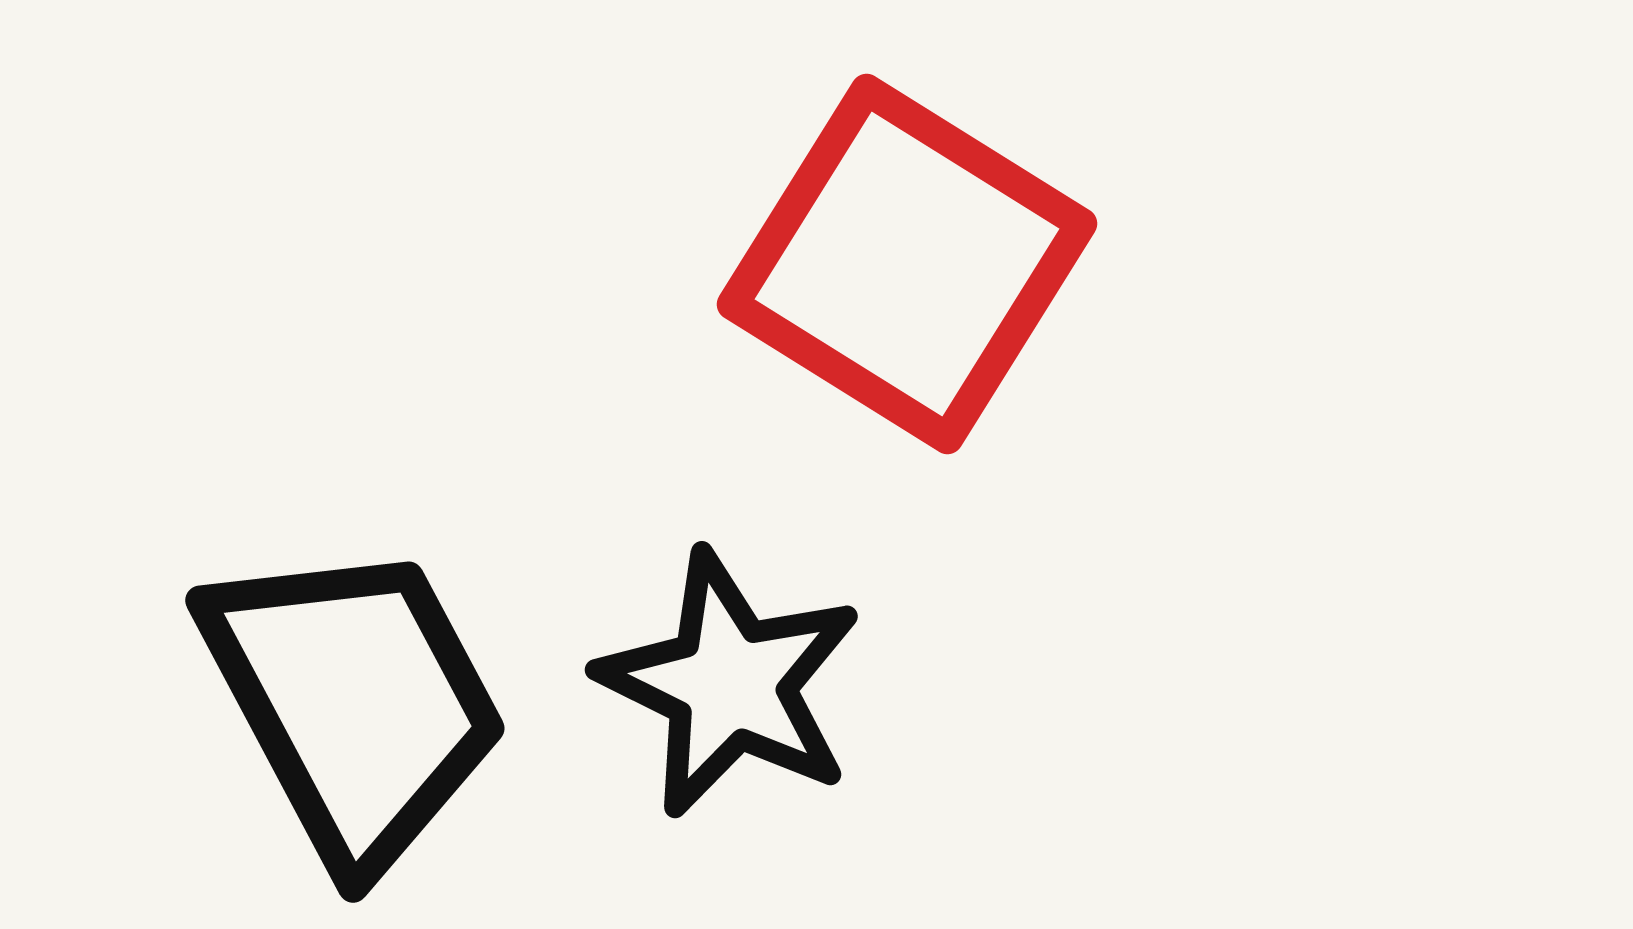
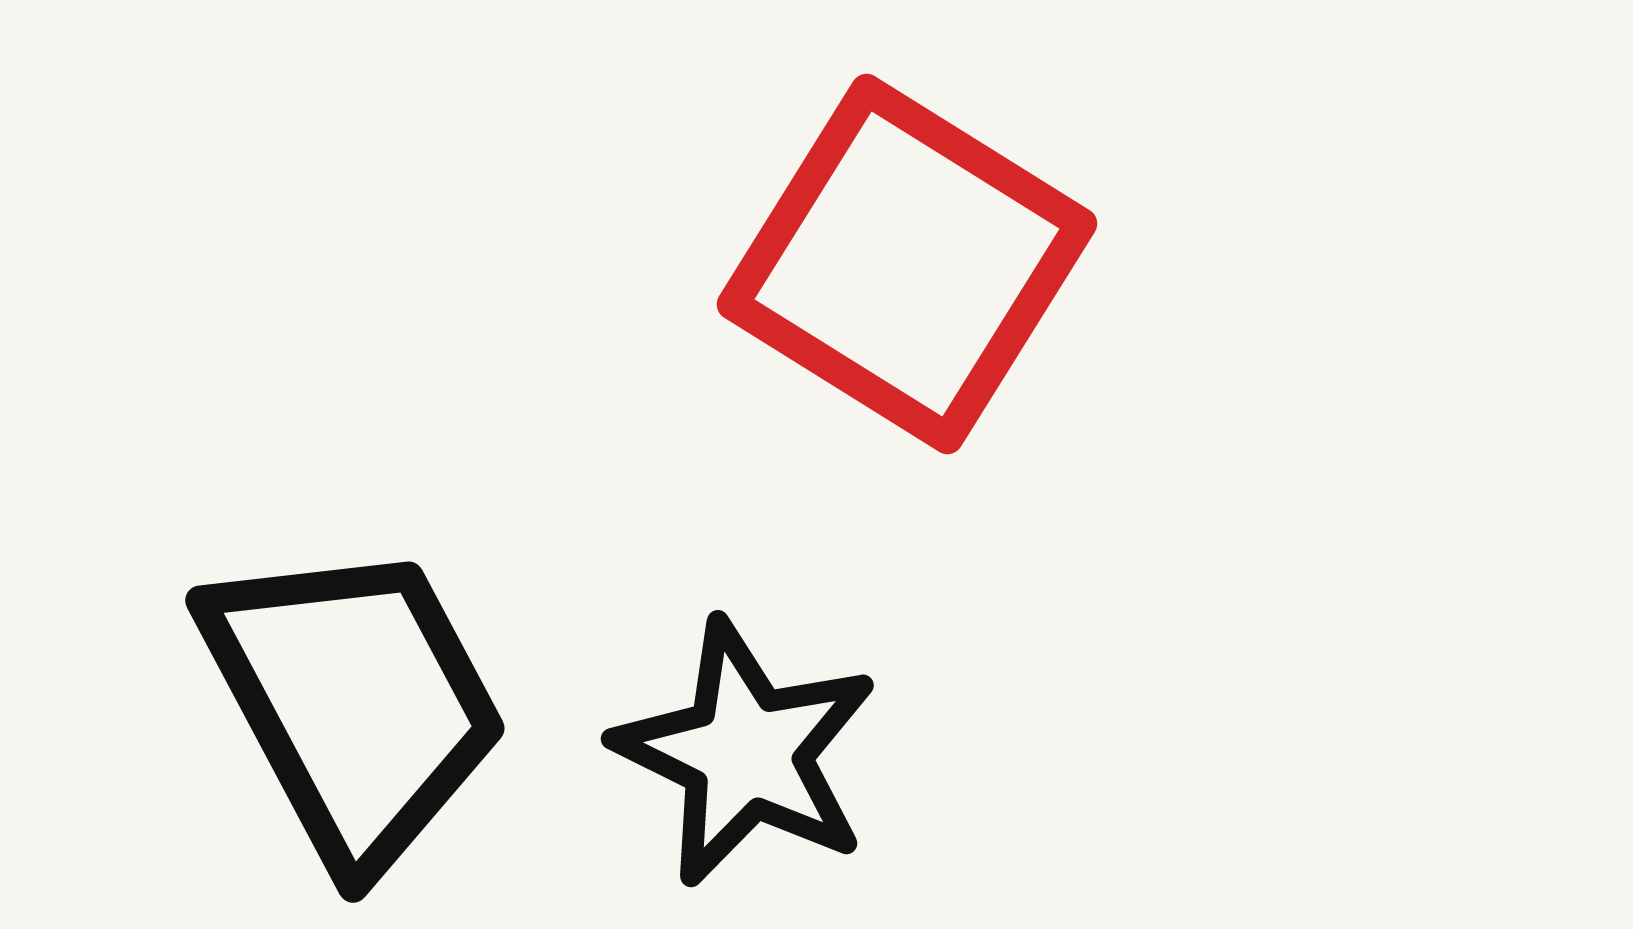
black star: moved 16 px right, 69 px down
